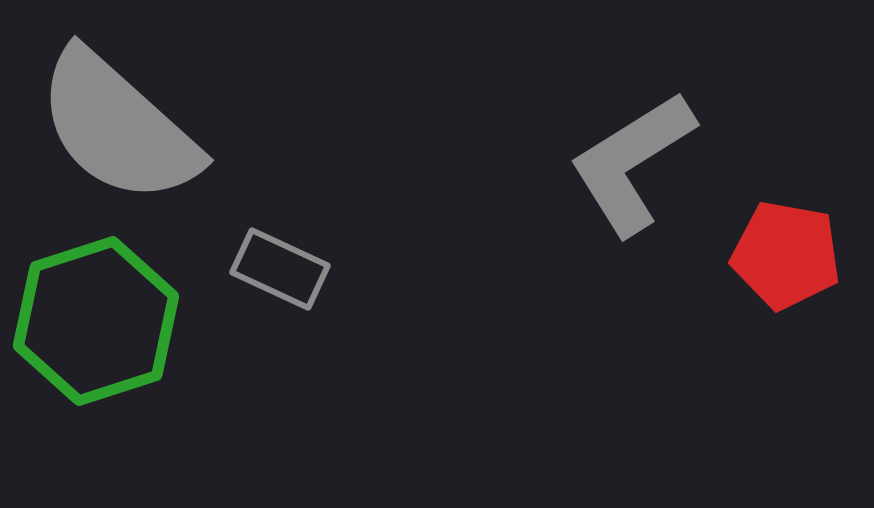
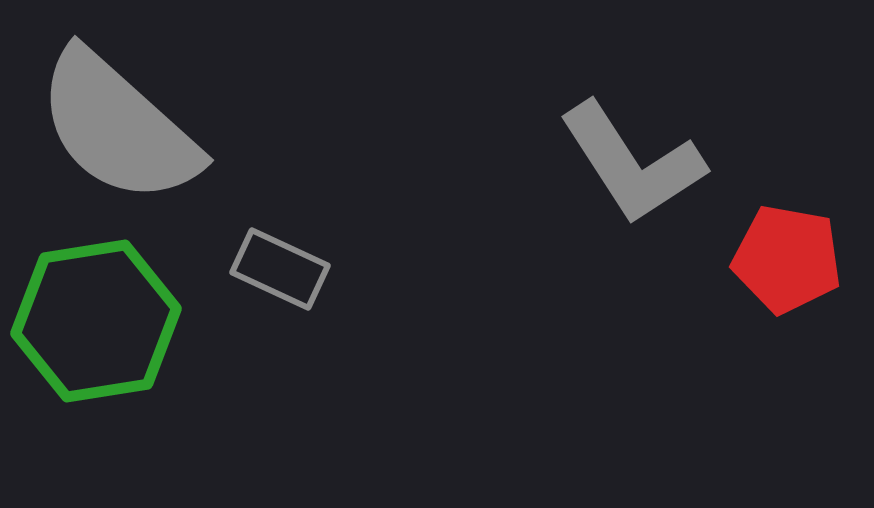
gray L-shape: rotated 91 degrees counterclockwise
red pentagon: moved 1 px right, 4 px down
green hexagon: rotated 9 degrees clockwise
